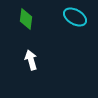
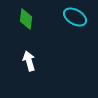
white arrow: moved 2 px left, 1 px down
